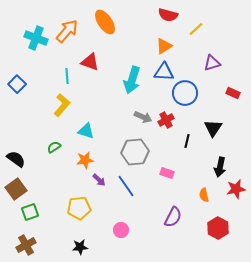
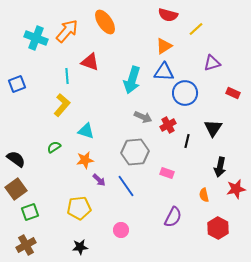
blue square: rotated 24 degrees clockwise
red cross: moved 2 px right, 5 px down
